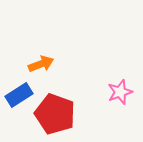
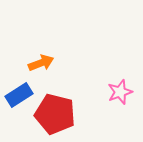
orange arrow: moved 1 px up
red pentagon: rotated 6 degrees counterclockwise
